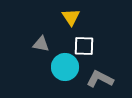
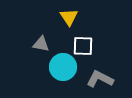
yellow triangle: moved 2 px left
white square: moved 1 px left
cyan circle: moved 2 px left
